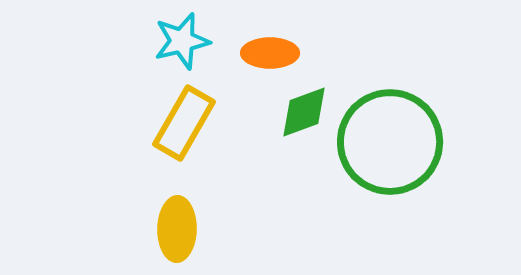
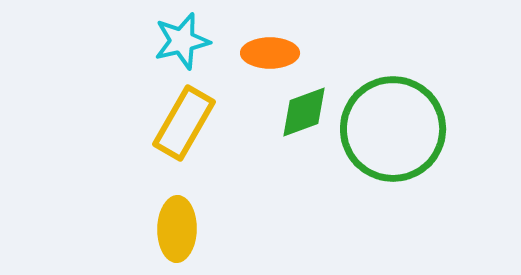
green circle: moved 3 px right, 13 px up
